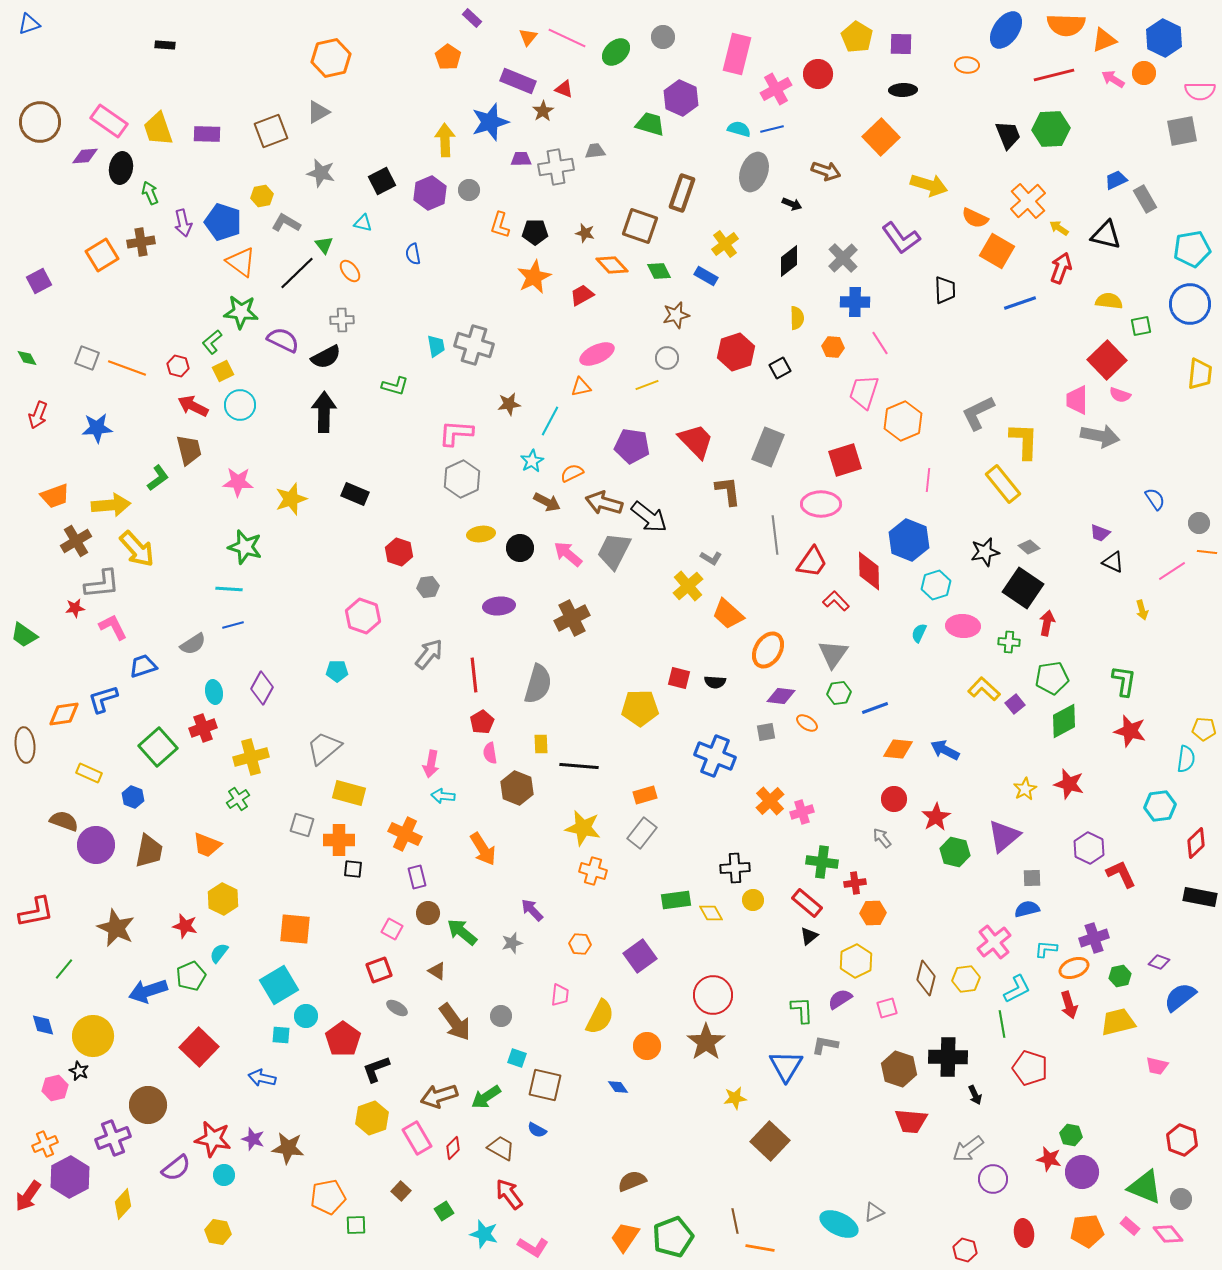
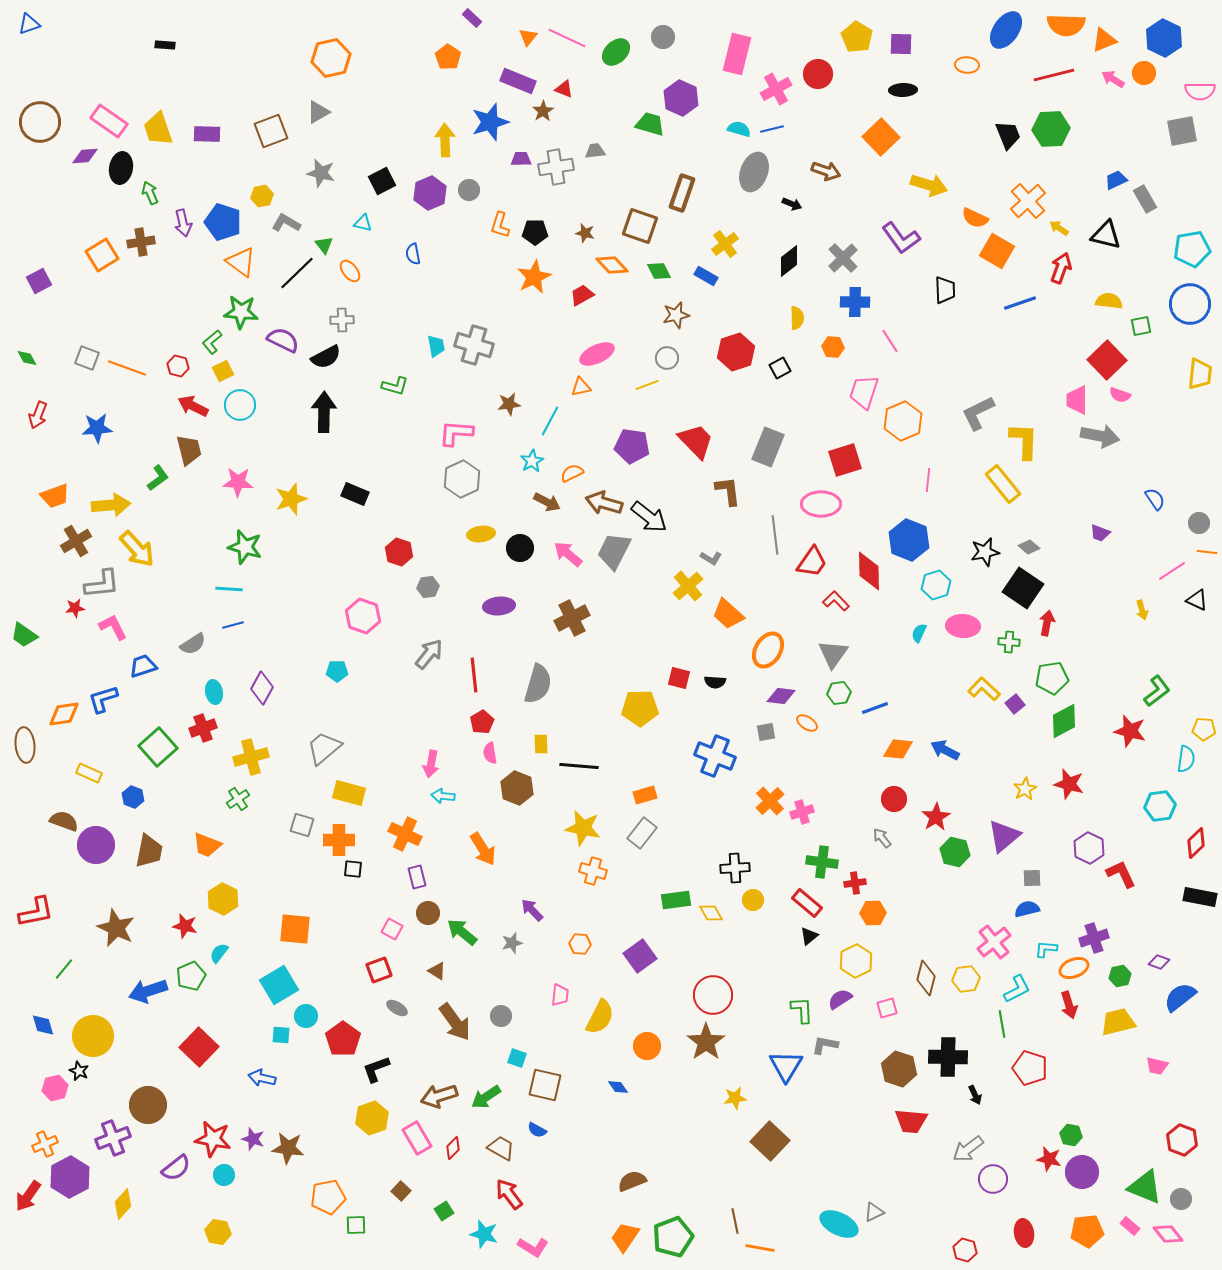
pink line at (880, 343): moved 10 px right, 2 px up
black triangle at (1113, 562): moved 84 px right, 38 px down
green L-shape at (1124, 681): moved 33 px right, 10 px down; rotated 44 degrees clockwise
